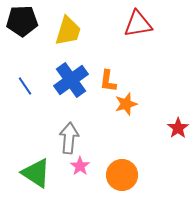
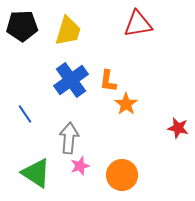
black pentagon: moved 5 px down
blue line: moved 28 px down
orange star: rotated 20 degrees counterclockwise
red star: rotated 25 degrees counterclockwise
pink star: rotated 18 degrees clockwise
